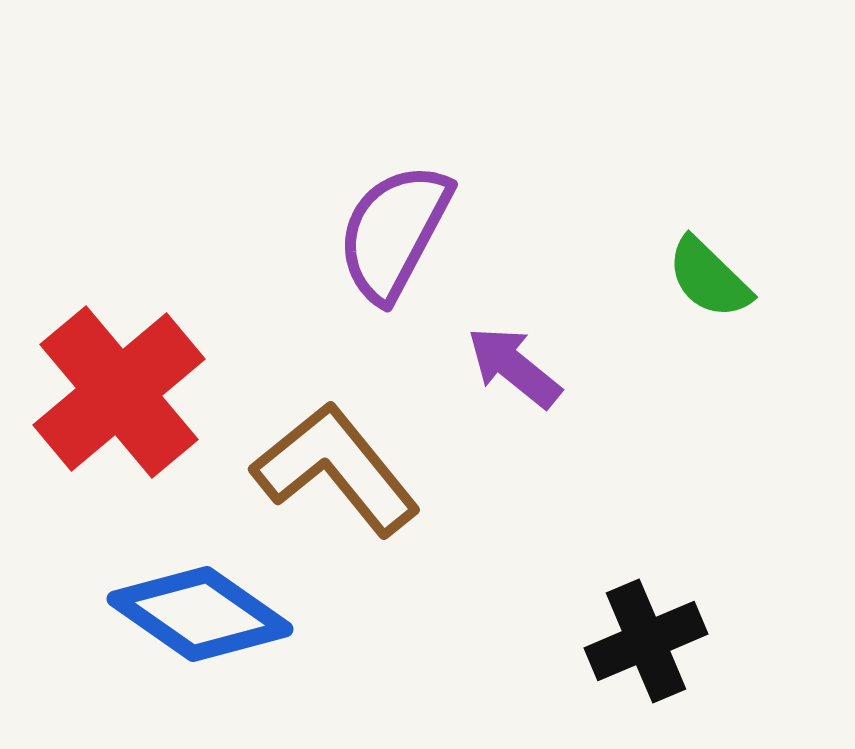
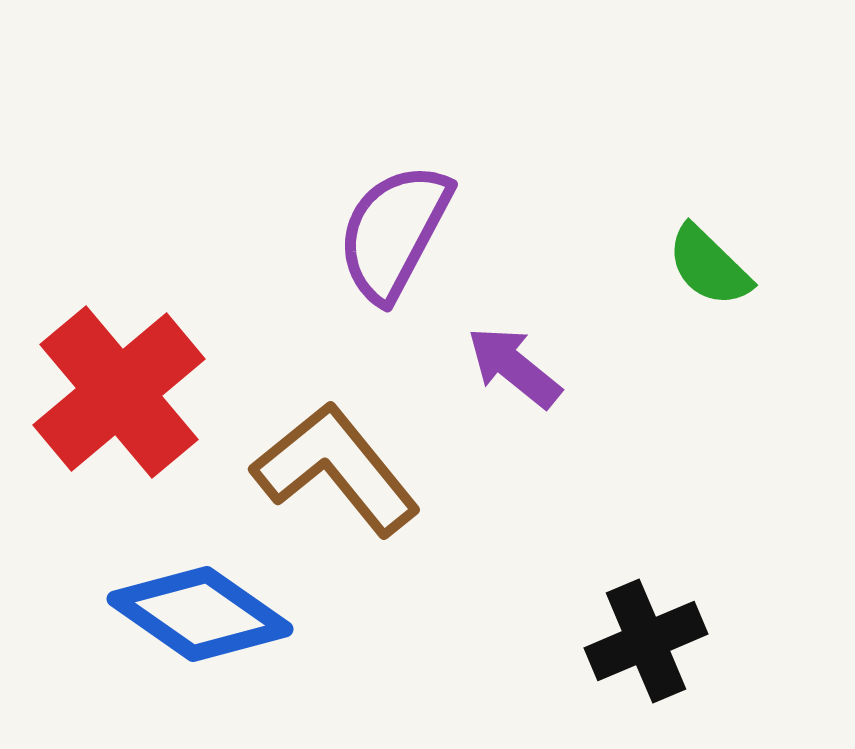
green semicircle: moved 12 px up
